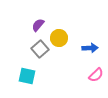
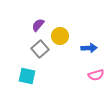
yellow circle: moved 1 px right, 2 px up
blue arrow: moved 1 px left
pink semicircle: rotated 28 degrees clockwise
